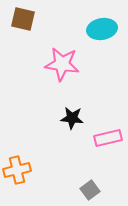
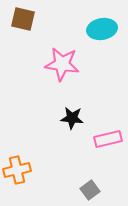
pink rectangle: moved 1 px down
